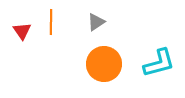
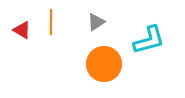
red triangle: moved 1 px up; rotated 24 degrees counterclockwise
cyan L-shape: moved 10 px left, 23 px up
